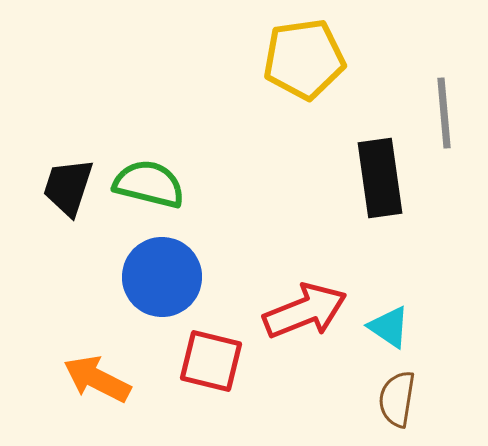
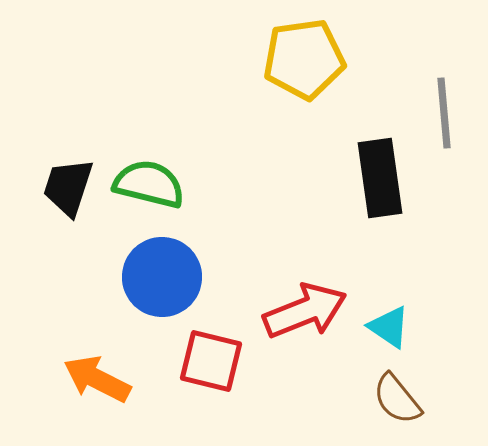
brown semicircle: rotated 48 degrees counterclockwise
